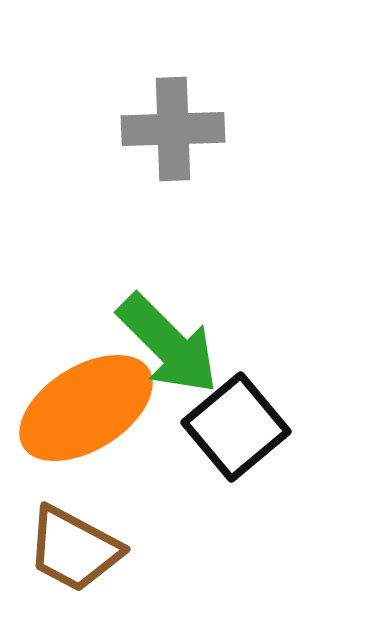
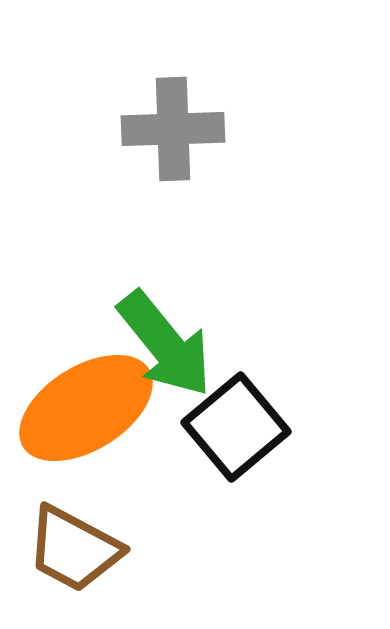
green arrow: moved 3 px left; rotated 6 degrees clockwise
